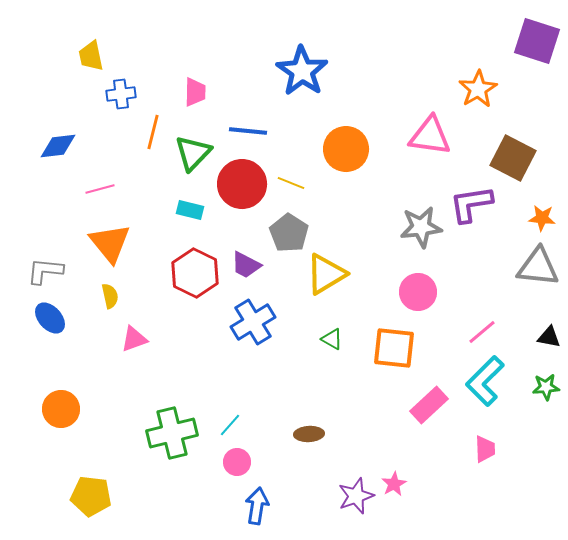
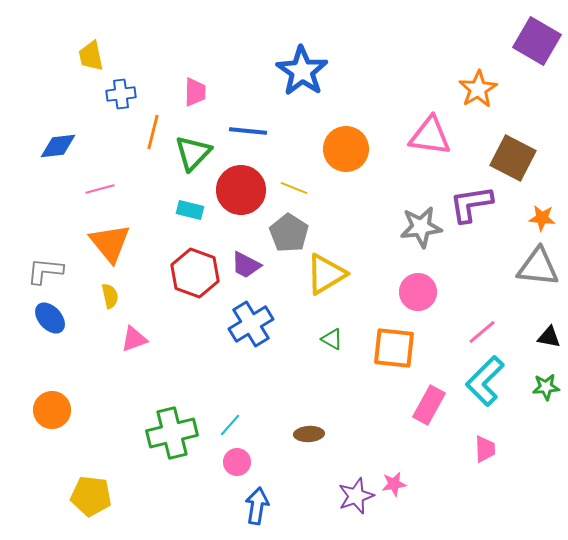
purple square at (537, 41): rotated 12 degrees clockwise
yellow line at (291, 183): moved 3 px right, 5 px down
red circle at (242, 184): moved 1 px left, 6 px down
red hexagon at (195, 273): rotated 6 degrees counterclockwise
blue cross at (253, 322): moved 2 px left, 2 px down
pink rectangle at (429, 405): rotated 18 degrees counterclockwise
orange circle at (61, 409): moved 9 px left, 1 px down
pink star at (394, 484): rotated 20 degrees clockwise
